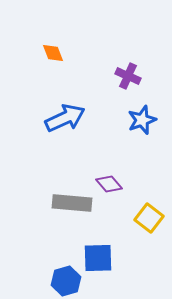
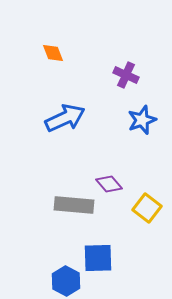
purple cross: moved 2 px left, 1 px up
gray rectangle: moved 2 px right, 2 px down
yellow square: moved 2 px left, 10 px up
blue hexagon: rotated 16 degrees counterclockwise
